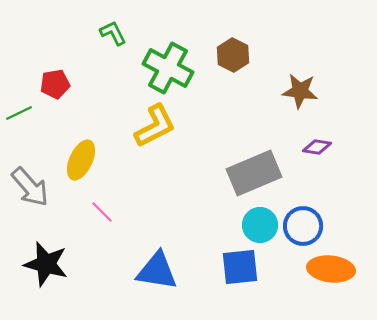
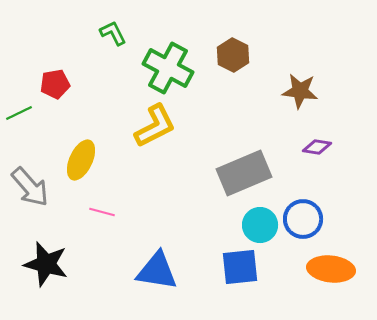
gray rectangle: moved 10 px left
pink line: rotated 30 degrees counterclockwise
blue circle: moved 7 px up
